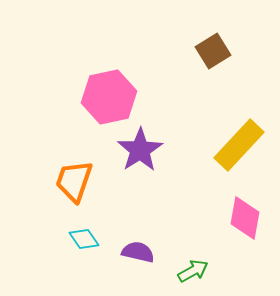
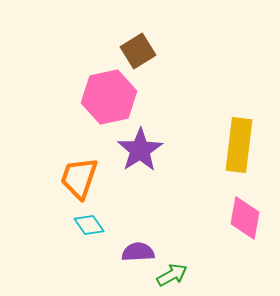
brown square: moved 75 px left
yellow rectangle: rotated 36 degrees counterclockwise
orange trapezoid: moved 5 px right, 3 px up
cyan diamond: moved 5 px right, 14 px up
purple semicircle: rotated 16 degrees counterclockwise
green arrow: moved 21 px left, 4 px down
